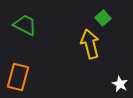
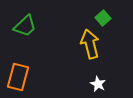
green trapezoid: moved 1 px down; rotated 110 degrees clockwise
white star: moved 22 px left
